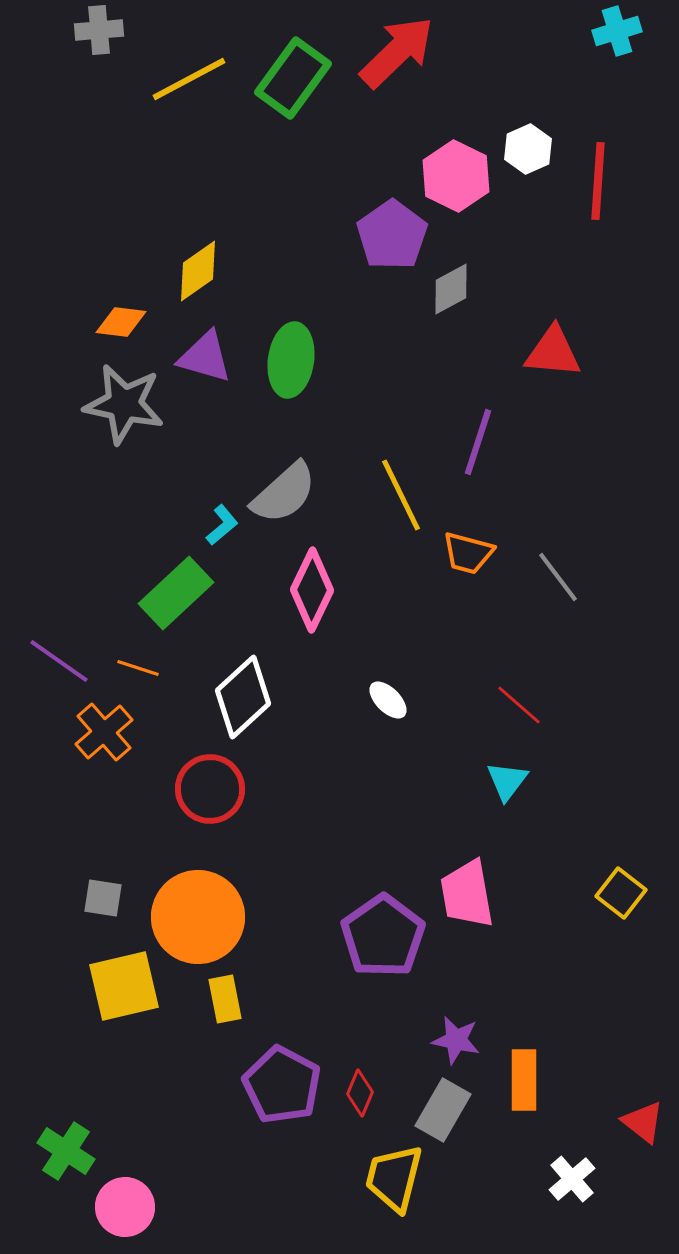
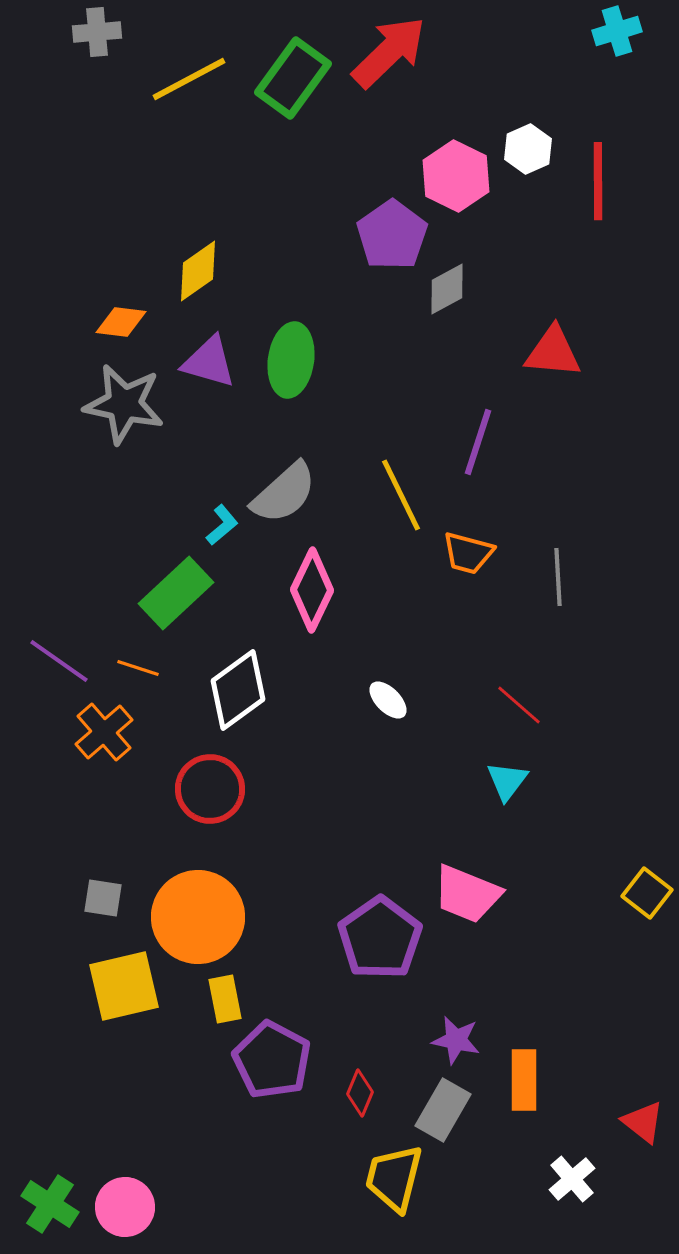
gray cross at (99, 30): moved 2 px left, 2 px down
red arrow at (397, 52): moved 8 px left
red line at (598, 181): rotated 4 degrees counterclockwise
gray diamond at (451, 289): moved 4 px left
purple triangle at (205, 357): moved 4 px right, 5 px down
gray line at (558, 577): rotated 34 degrees clockwise
white diamond at (243, 697): moved 5 px left, 7 px up; rotated 6 degrees clockwise
yellow square at (621, 893): moved 26 px right
pink trapezoid at (467, 894): rotated 58 degrees counterclockwise
purple pentagon at (383, 936): moved 3 px left, 2 px down
purple pentagon at (282, 1085): moved 10 px left, 25 px up
green cross at (66, 1151): moved 16 px left, 53 px down
